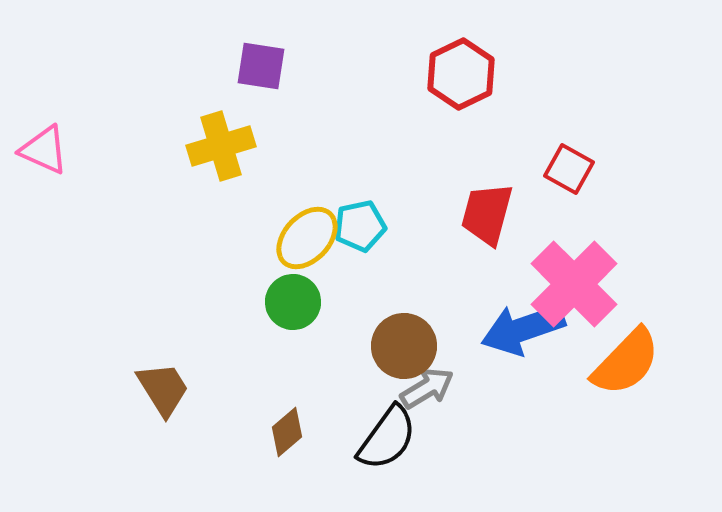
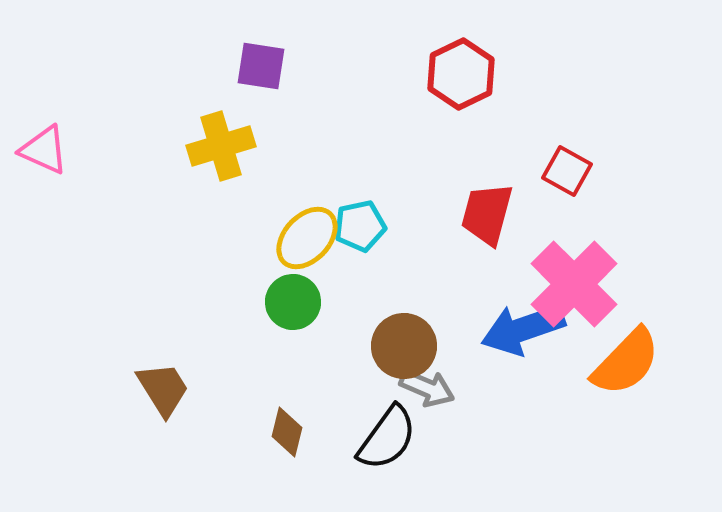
red square: moved 2 px left, 2 px down
gray arrow: rotated 54 degrees clockwise
brown diamond: rotated 36 degrees counterclockwise
